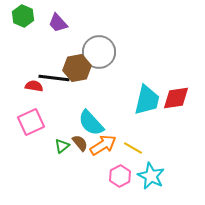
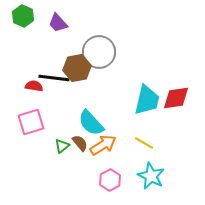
pink square: rotated 8 degrees clockwise
yellow line: moved 11 px right, 5 px up
pink hexagon: moved 10 px left, 4 px down
